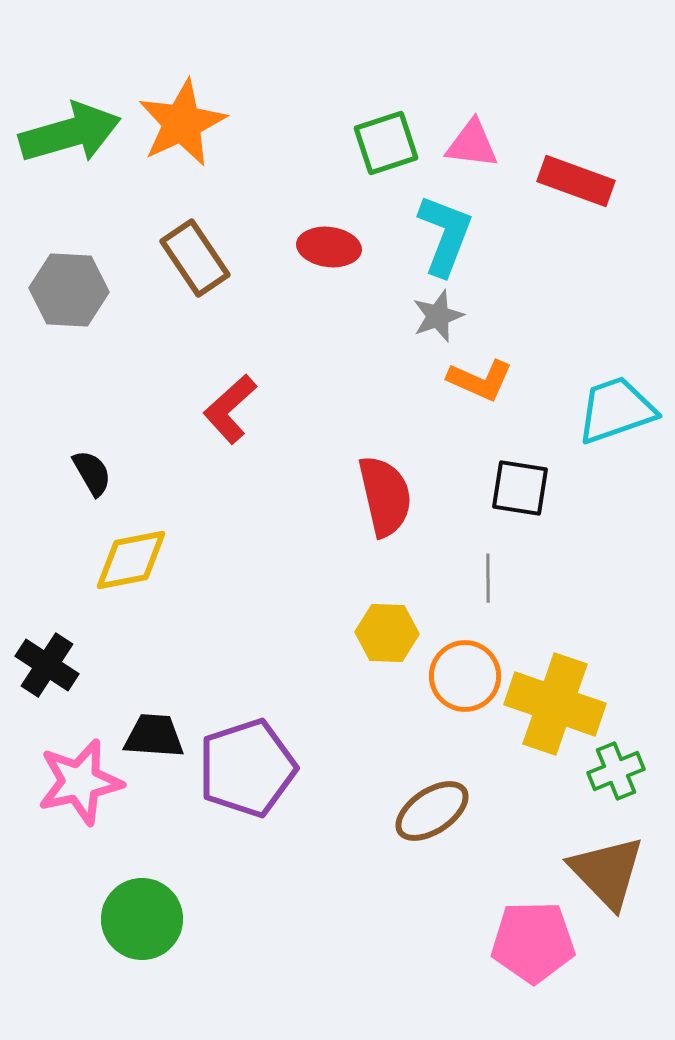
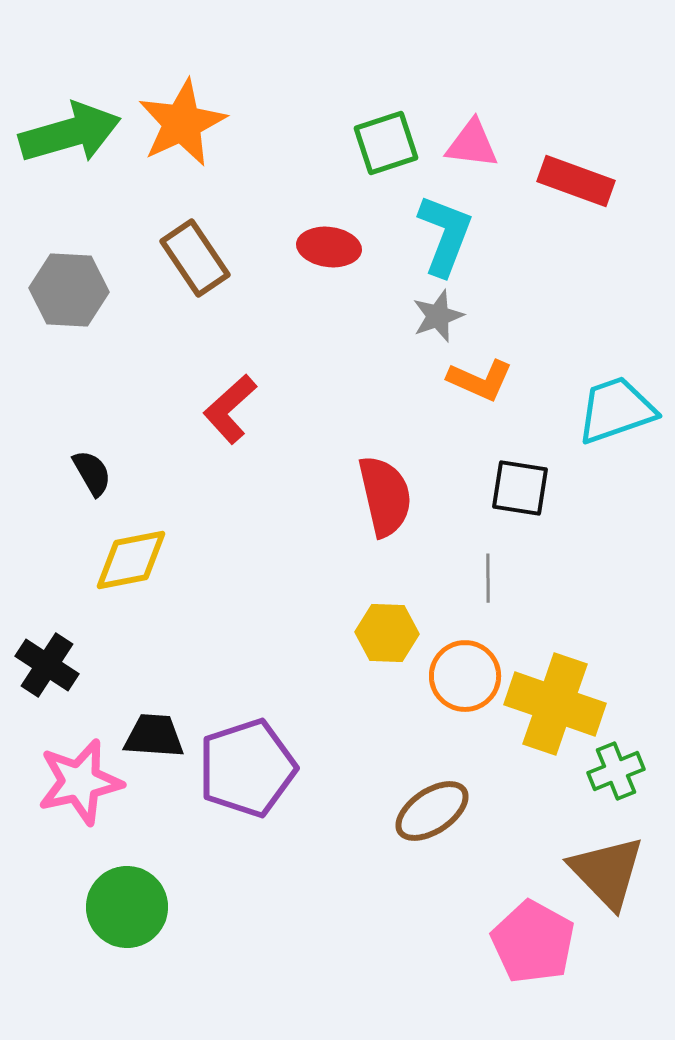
green circle: moved 15 px left, 12 px up
pink pentagon: rotated 30 degrees clockwise
